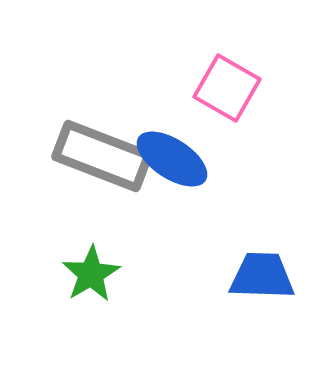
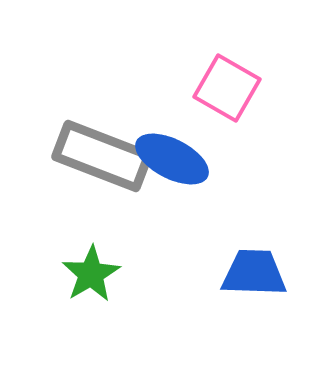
blue ellipse: rotated 6 degrees counterclockwise
blue trapezoid: moved 8 px left, 3 px up
